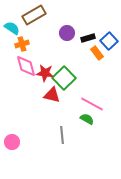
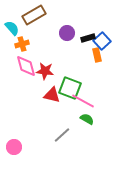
cyan semicircle: rotated 14 degrees clockwise
blue square: moved 7 px left
orange rectangle: moved 2 px down; rotated 24 degrees clockwise
red star: moved 2 px up
green square: moved 6 px right, 10 px down; rotated 25 degrees counterclockwise
pink line: moved 9 px left, 3 px up
gray line: rotated 54 degrees clockwise
pink circle: moved 2 px right, 5 px down
